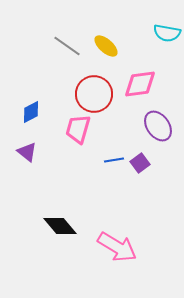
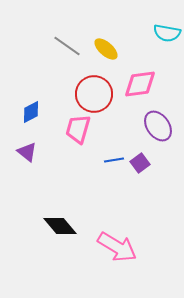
yellow ellipse: moved 3 px down
